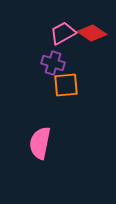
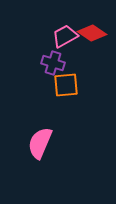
pink trapezoid: moved 2 px right, 3 px down
pink semicircle: rotated 12 degrees clockwise
